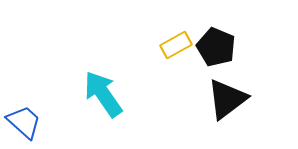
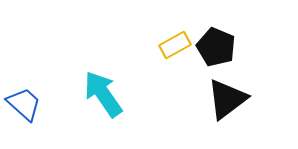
yellow rectangle: moved 1 px left
blue trapezoid: moved 18 px up
